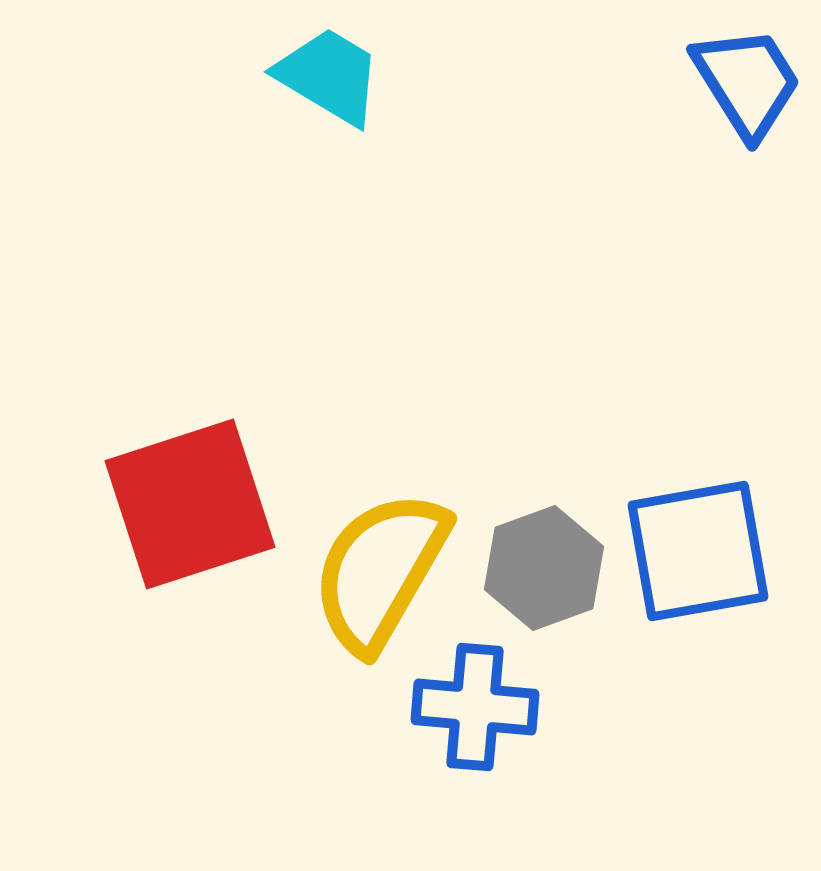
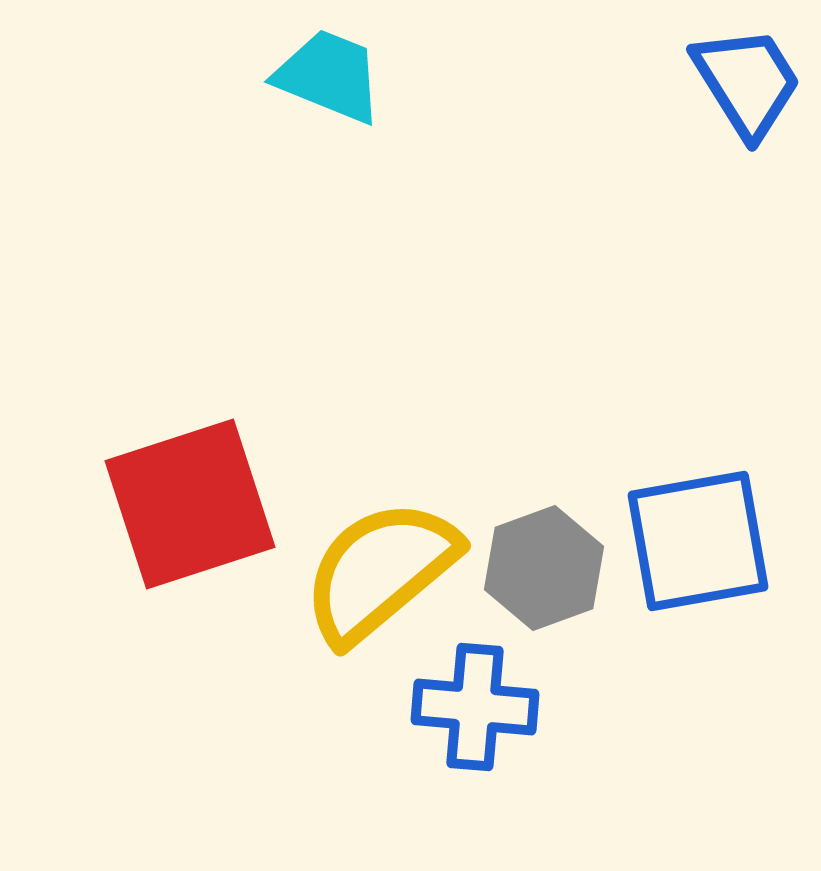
cyan trapezoid: rotated 9 degrees counterclockwise
blue square: moved 10 px up
yellow semicircle: rotated 20 degrees clockwise
